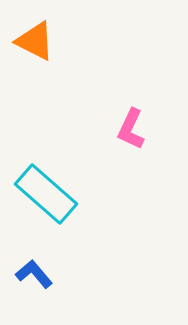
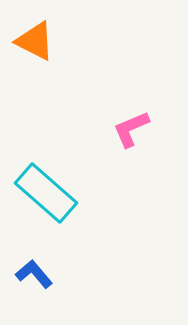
pink L-shape: rotated 42 degrees clockwise
cyan rectangle: moved 1 px up
